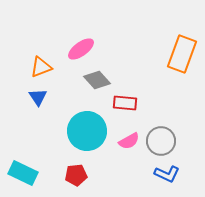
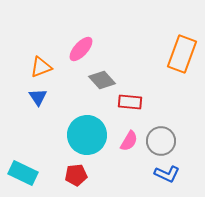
pink ellipse: rotated 12 degrees counterclockwise
gray diamond: moved 5 px right
red rectangle: moved 5 px right, 1 px up
cyan circle: moved 4 px down
pink semicircle: rotated 30 degrees counterclockwise
